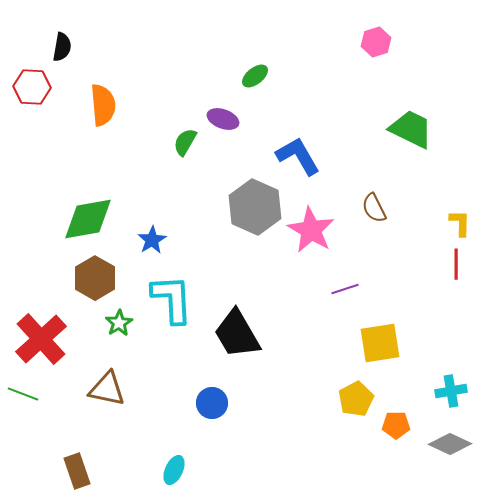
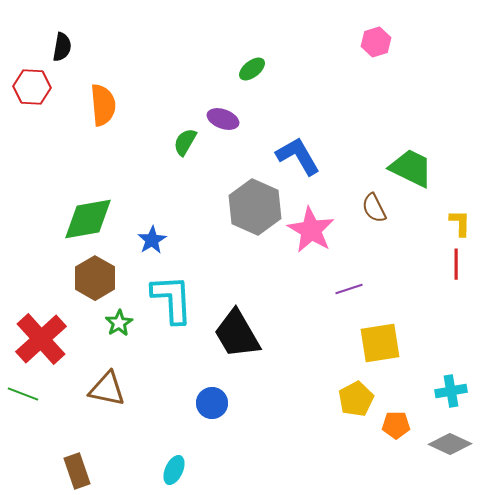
green ellipse: moved 3 px left, 7 px up
green trapezoid: moved 39 px down
purple line: moved 4 px right
